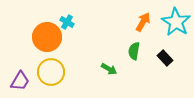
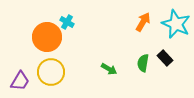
cyan star: moved 2 px down; rotated 8 degrees counterclockwise
green semicircle: moved 9 px right, 12 px down
